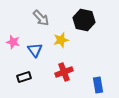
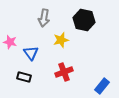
gray arrow: moved 3 px right; rotated 54 degrees clockwise
pink star: moved 3 px left
blue triangle: moved 4 px left, 3 px down
black rectangle: rotated 32 degrees clockwise
blue rectangle: moved 4 px right, 1 px down; rotated 49 degrees clockwise
